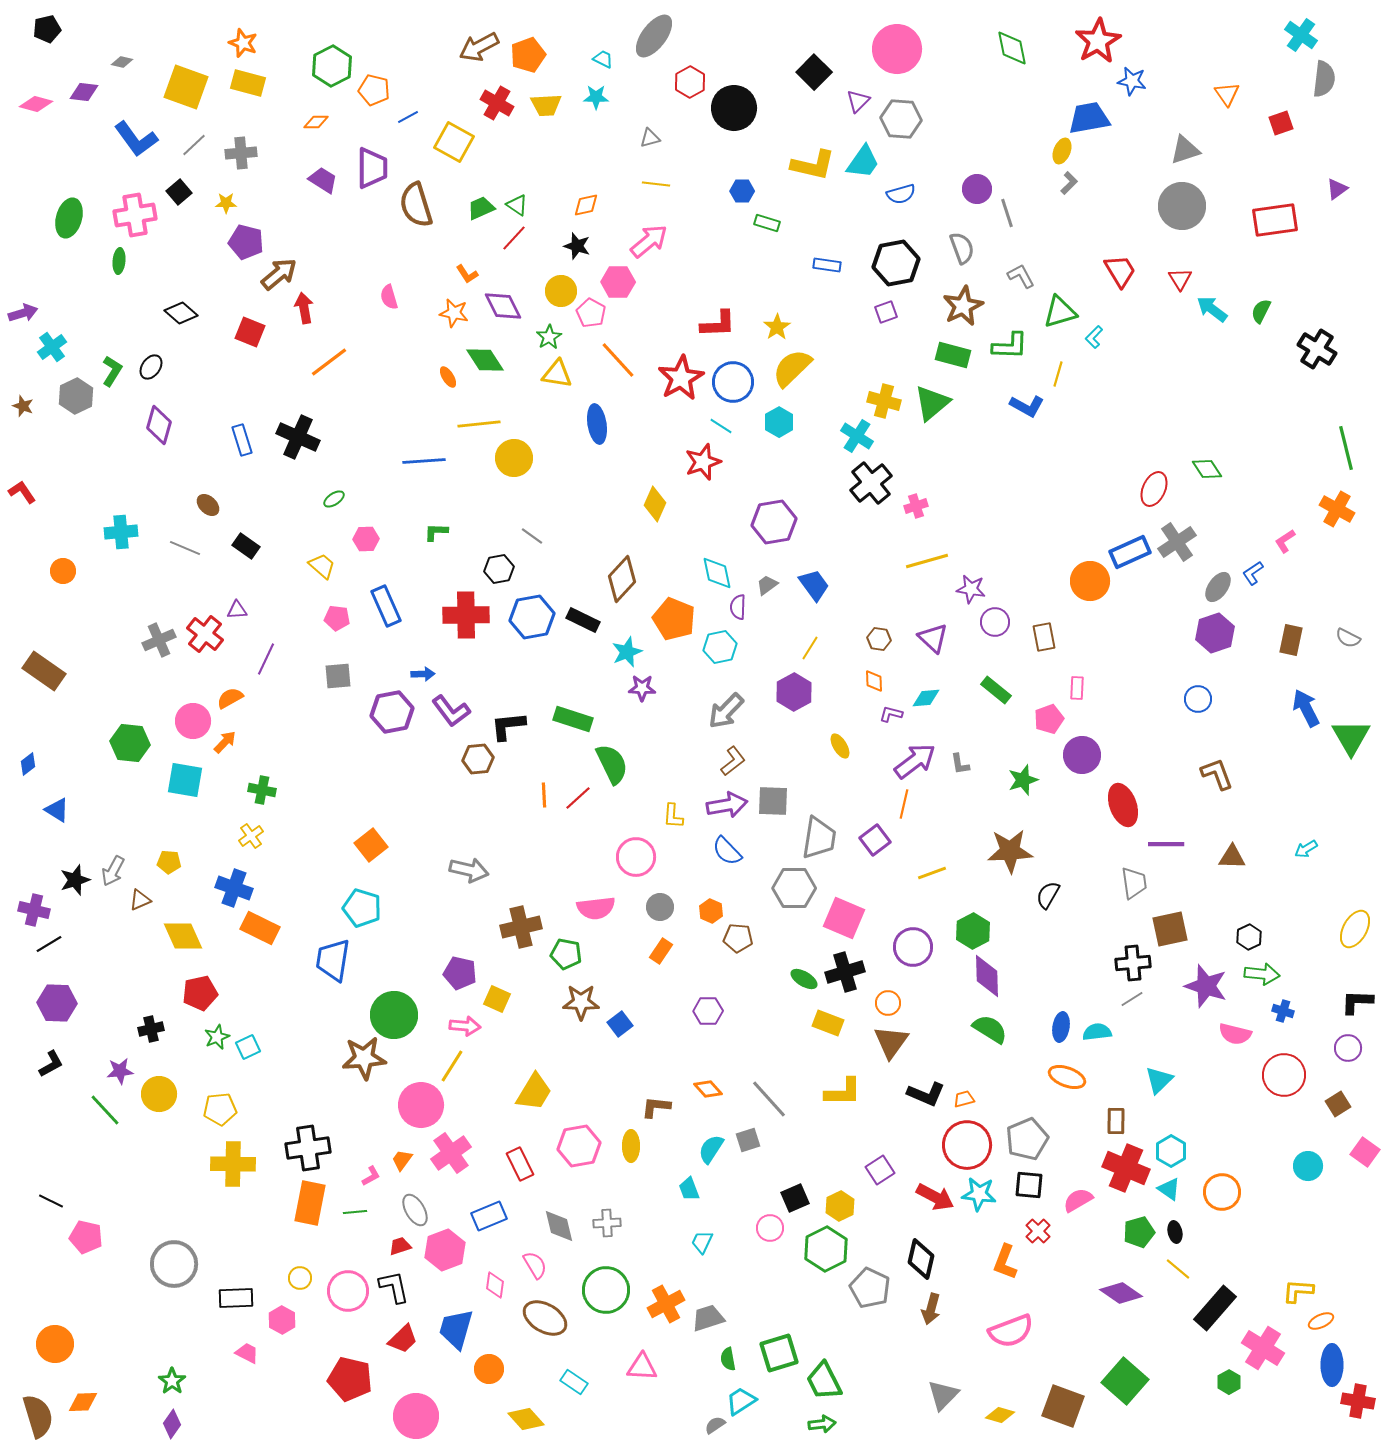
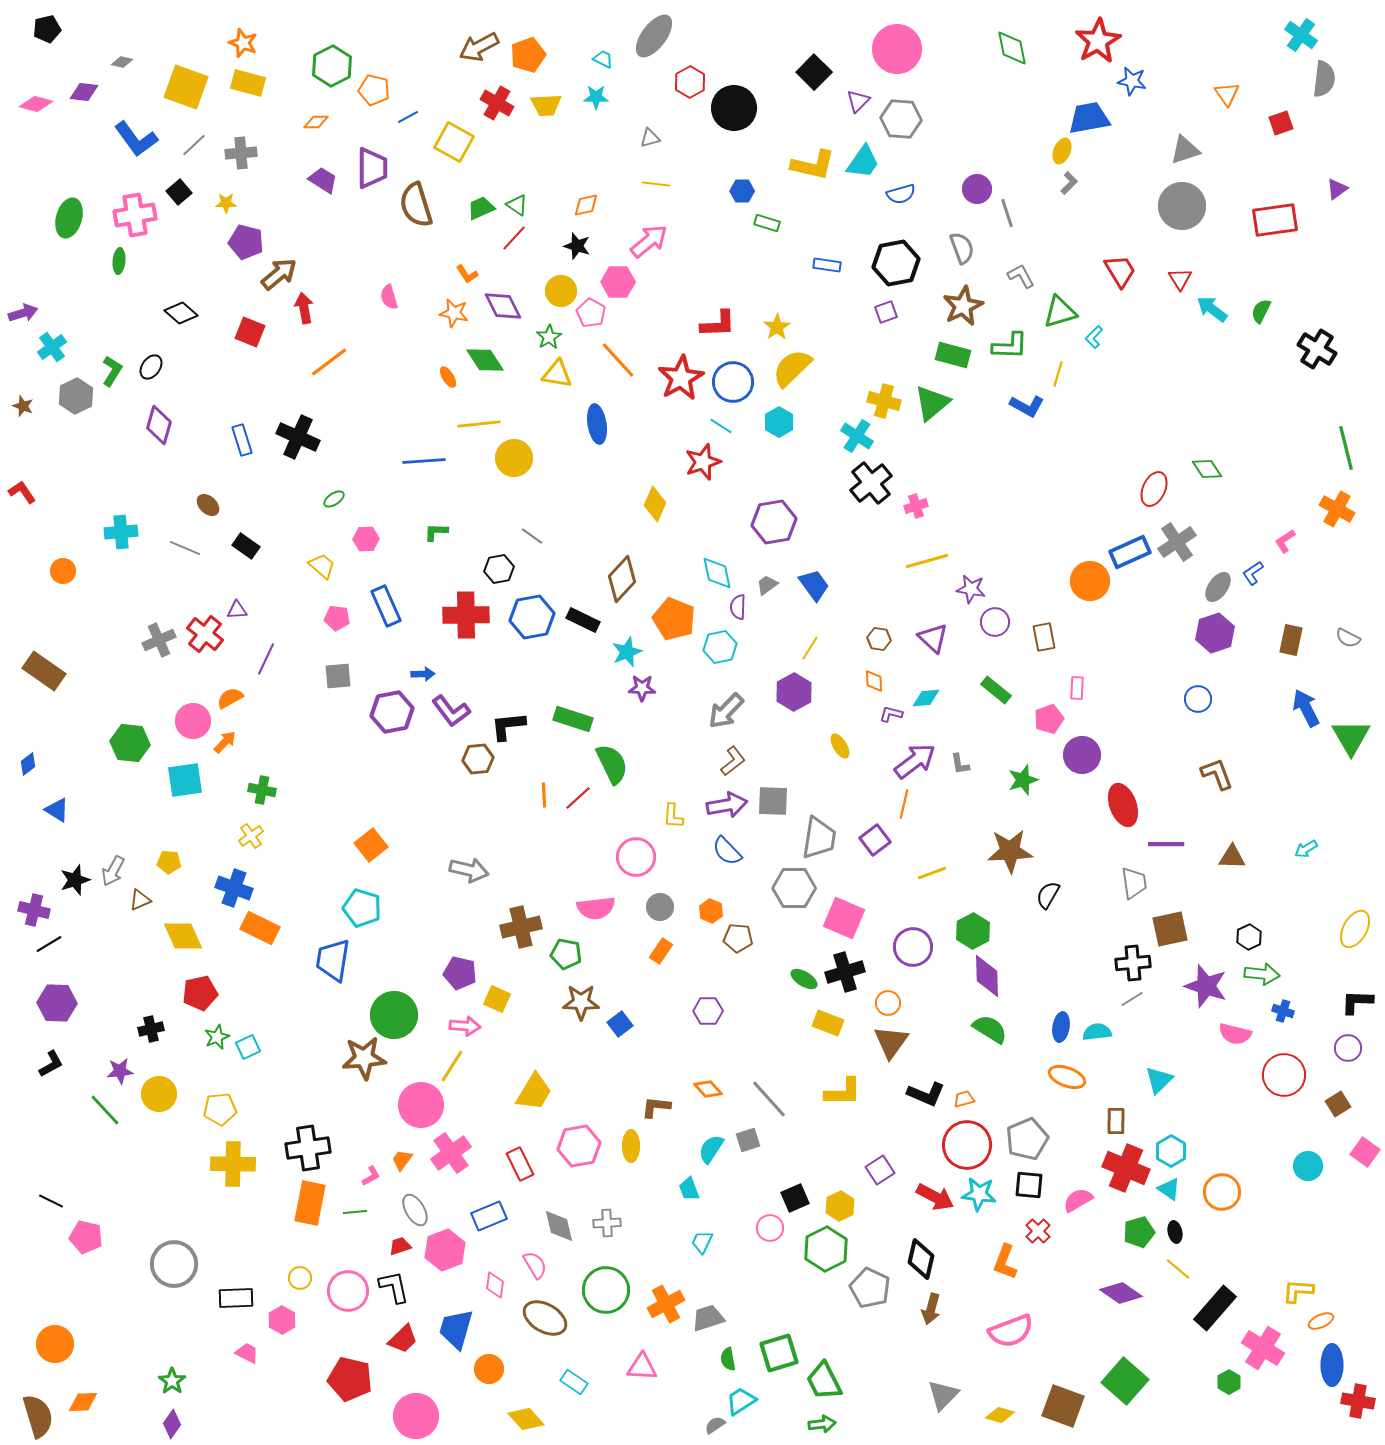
cyan square at (185, 780): rotated 18 degrees counterclockwise
